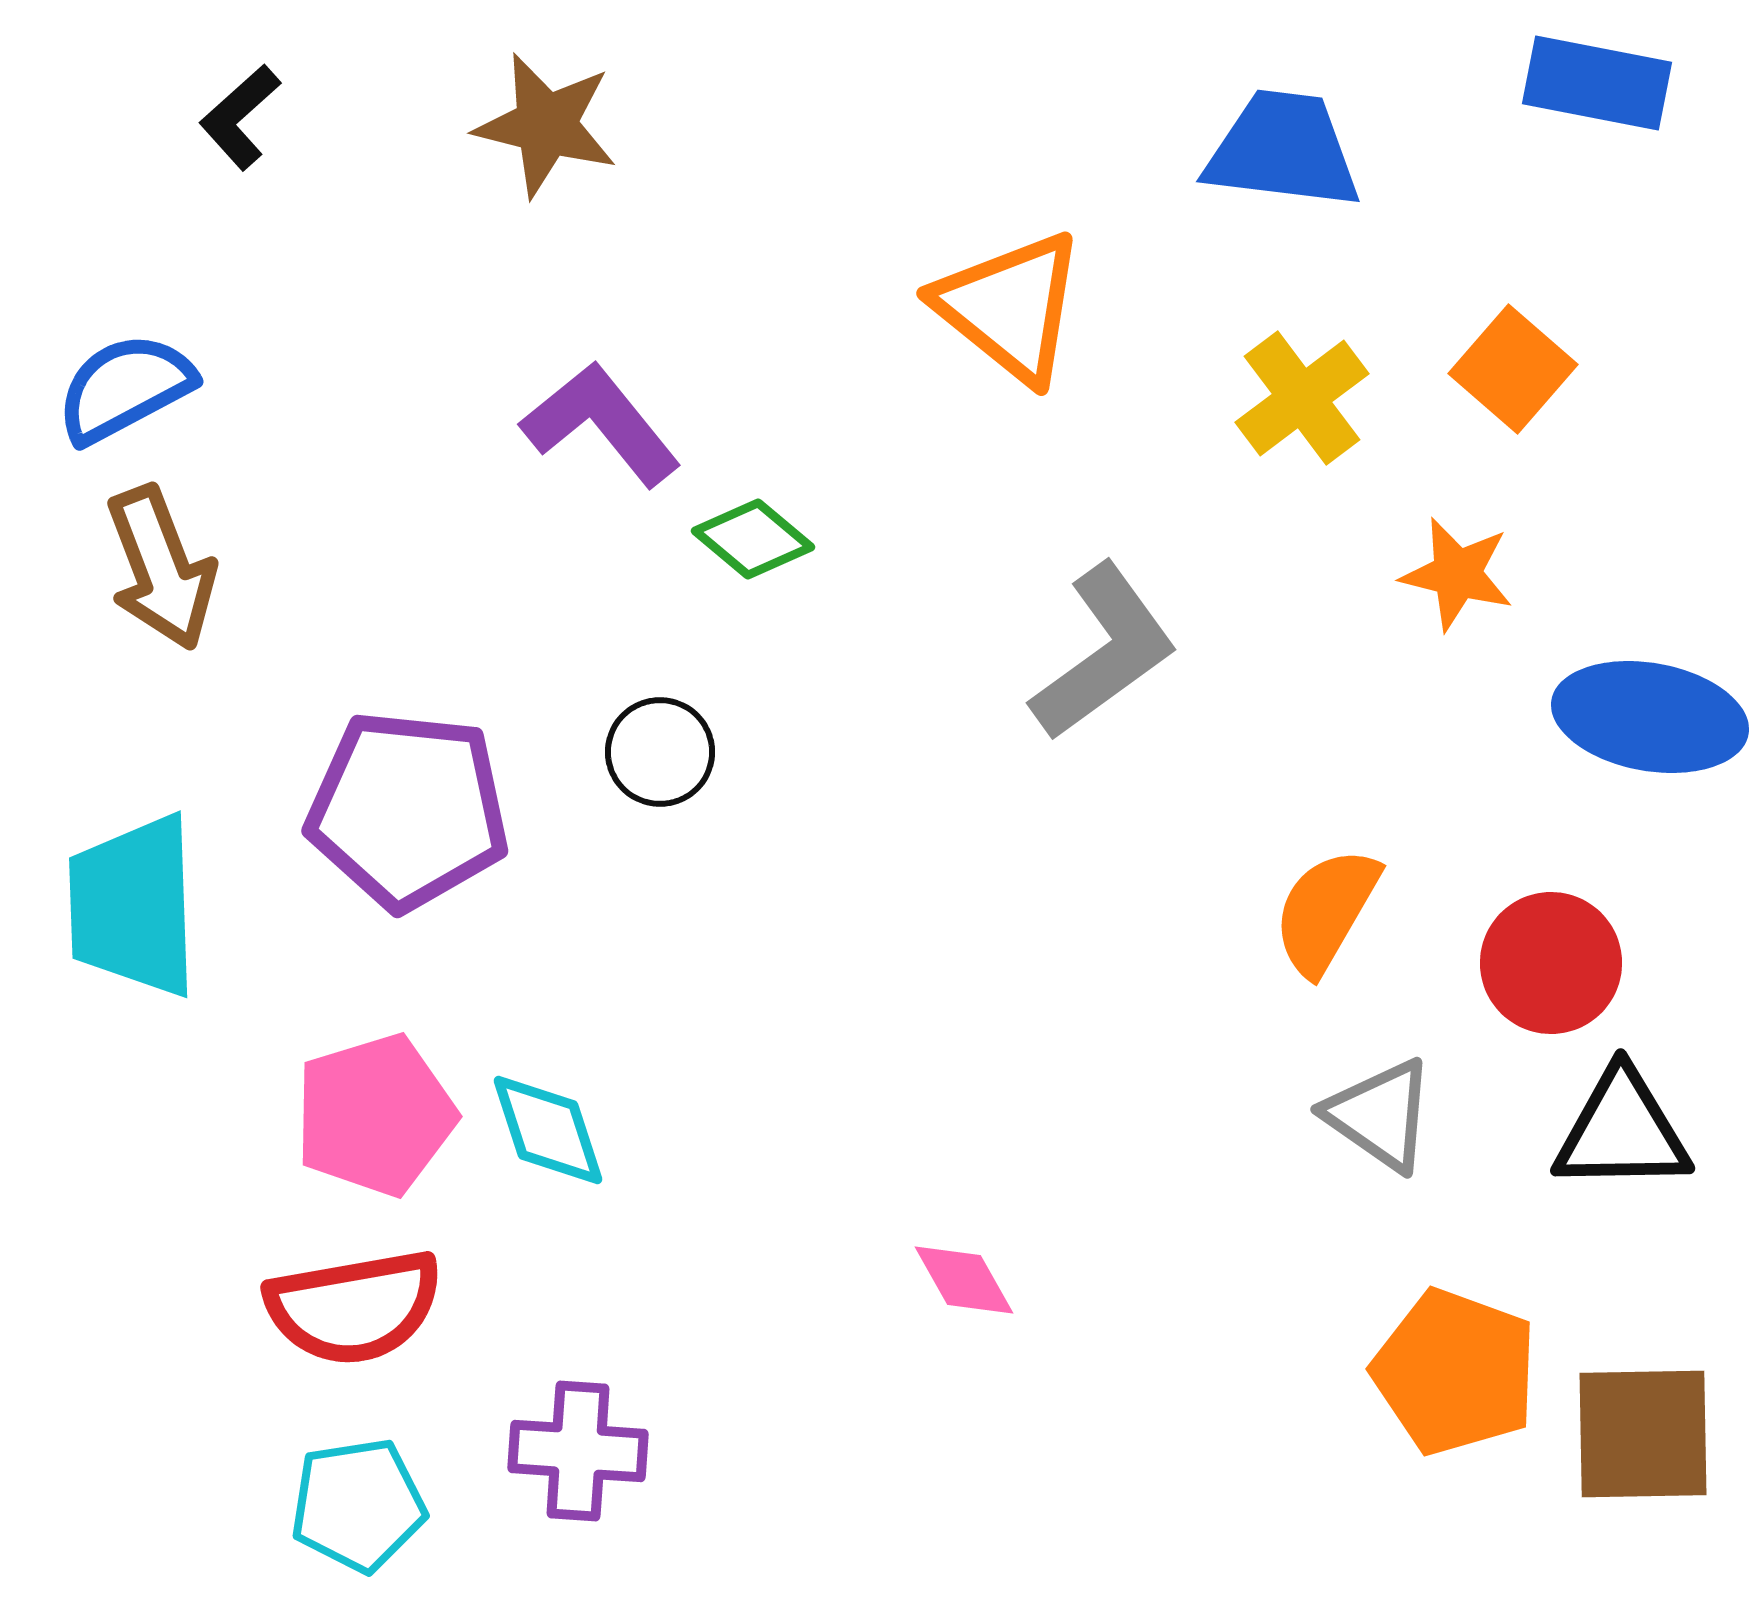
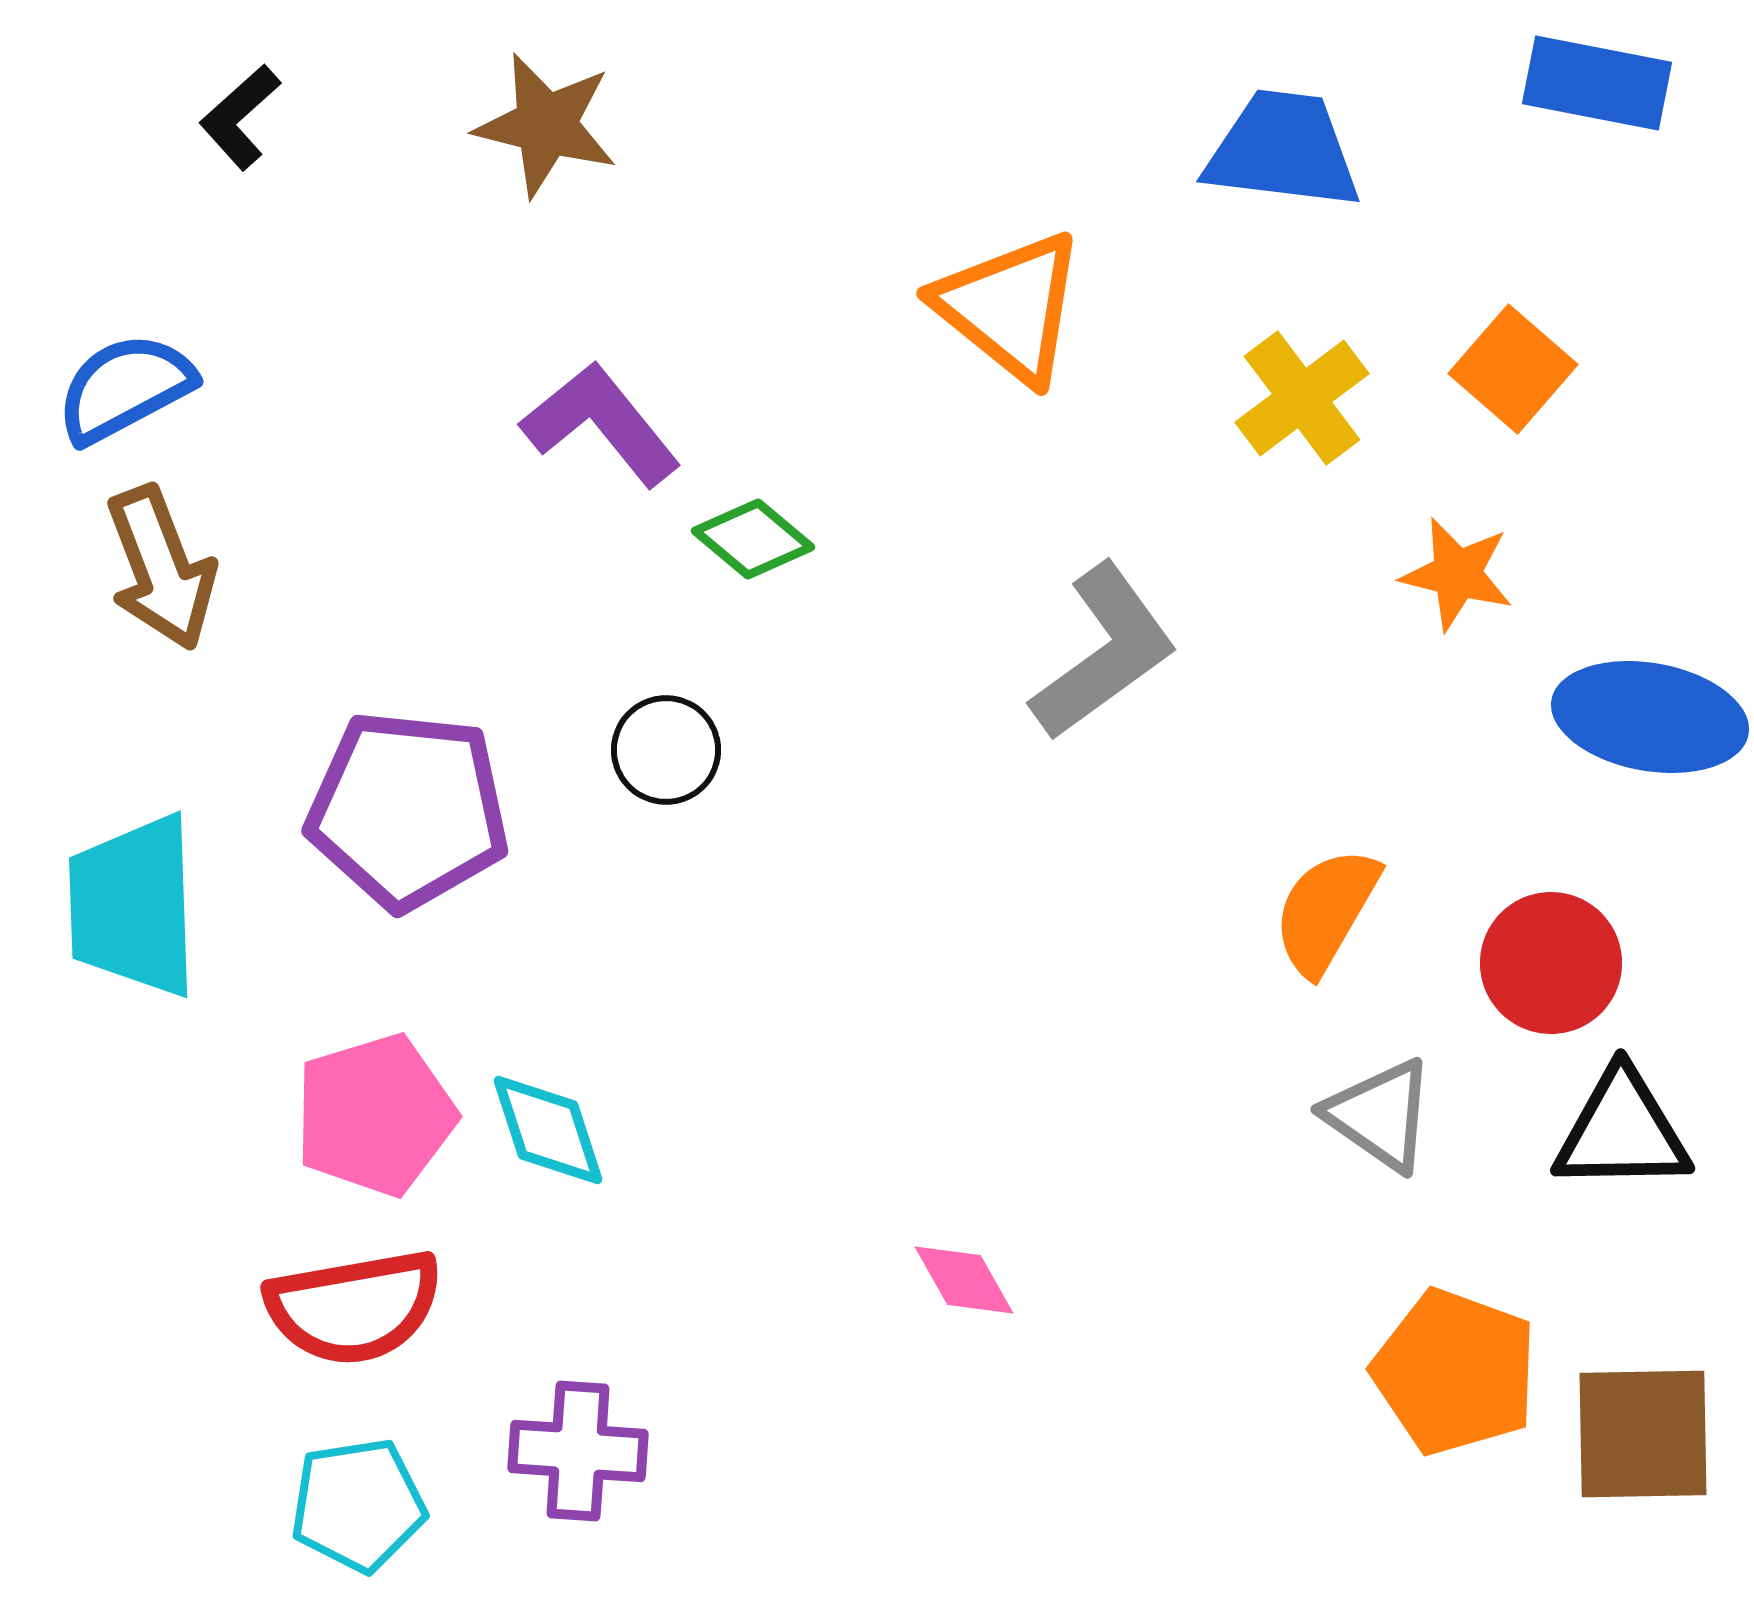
black circle: moved 6 px right, 2 px up
